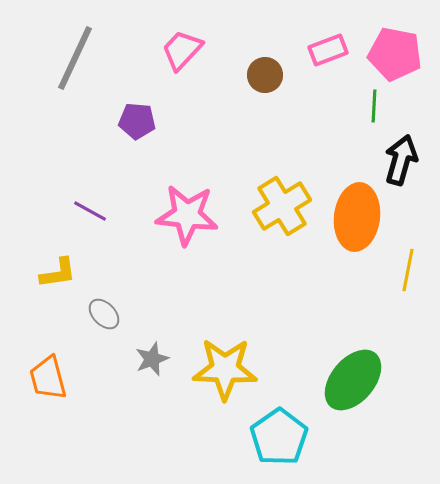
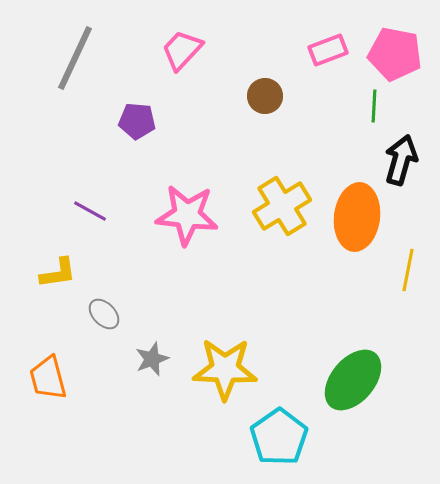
brown circle: moved 21 px down
